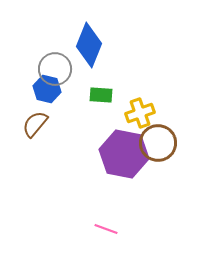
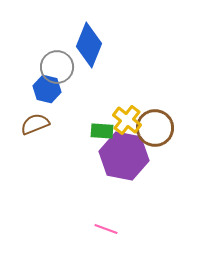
gray circle: moved 2 px right, 2 px up
green rectangle: moved 1 px right, 36 px down
yellow cross: moved 13 px left, 7 px down; rotated 32 degrees counterclockwise
brown semicircle: rotated 28 degrees clockwise
brown circle: moved 3 px left, 15 px up
purple hexagon: moved 2 px down
